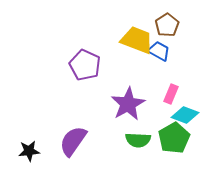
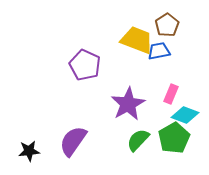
blue trapezoid: rotated 40 degrees counterclockwise
green semicircle: rotated 130 degrees clockwise
